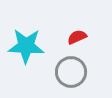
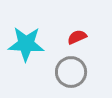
cyan star: moved 2 px up
